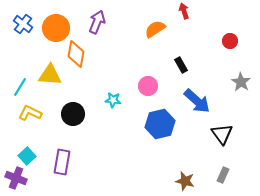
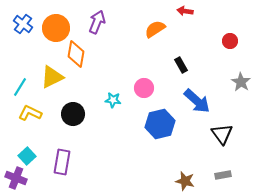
red arrow: moved 1 px right; rotated 63 degrees counterclockwise
yellow triangle: moved 2 px right, 2 px down; rotated 30 degrees counterclockwise
pink circle: moved 4 px left, 2 px down
gray rectangle: rotated 56 degrees clockwise
